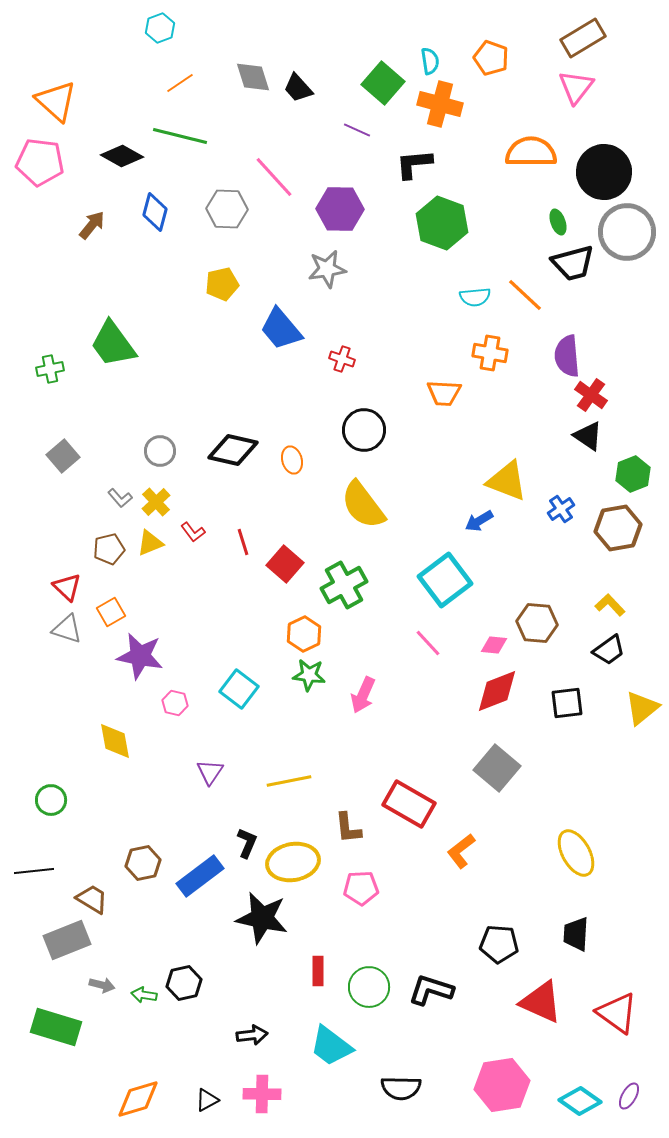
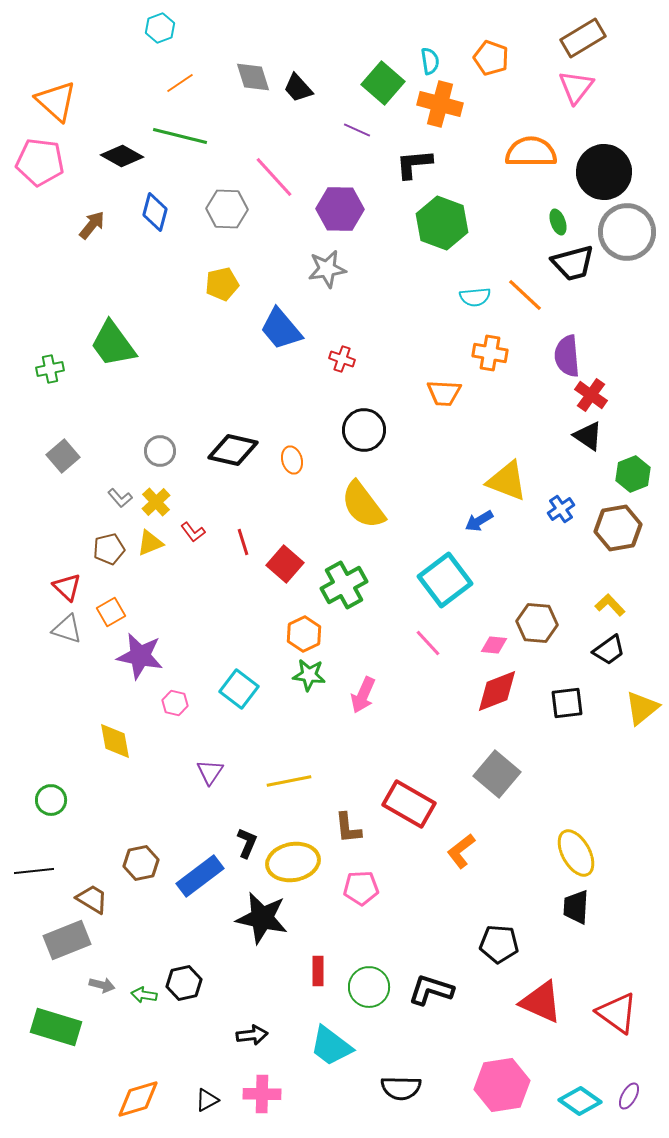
gray square at (497, 768): moved 6 px down
brown hexagon at (143, 863): moved 2 px left
black trapezoid at (576, 934): moved 27 px up
